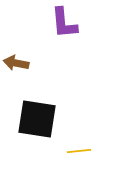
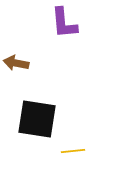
yellow line: moved 6 px left
